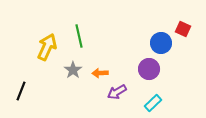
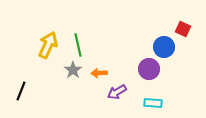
green line: moved 1 px left, 9 px down
blue circle: moved 3 px right, 4 px down
yellow arrow: moved 1 px right, 2 px up
orange arrow: moved 1 px left
cyan rectangle: rotated 48 degrees clockwise
